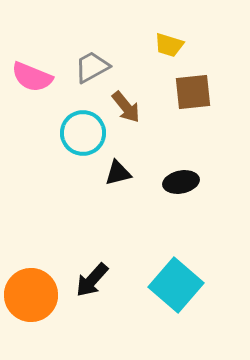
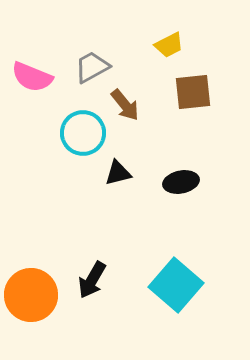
yellow trapezoid: rotated 44 degrees counterclockwise
brown arrow: moved 1 px left, 2 px up
black arrow: rotated 12 degrees counterclockwise
